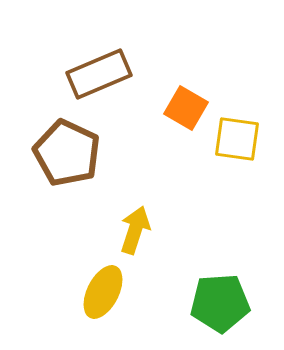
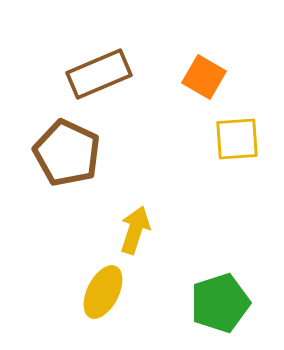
orange square: moved 18 px right, 31 px up
yellow square: rotated 12 degrees counterclockwise
green pentagon: rotated 14 degrees counterclockwise
